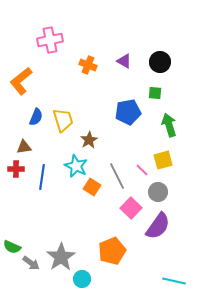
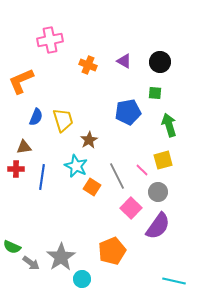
orange L-shape: rotated 16 degrees clockwise
